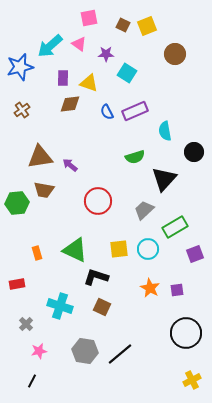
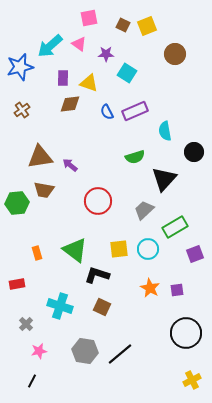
green triangle at (75, 250): rotated 12 degrees clockwise
black L-shape at (96, 277): moved 1 px right, 2 px up
